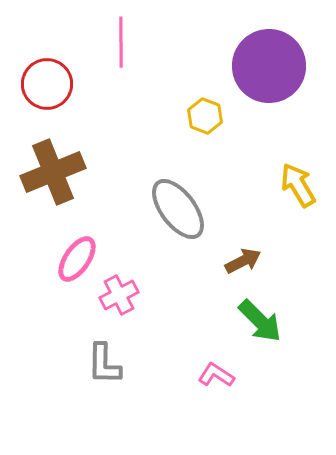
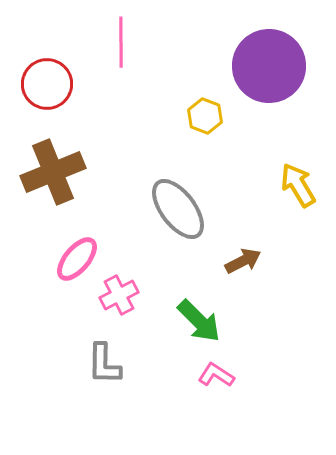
pink ellipse: rotated 6 degrees clockwise
green arrow: moved 61 px left
